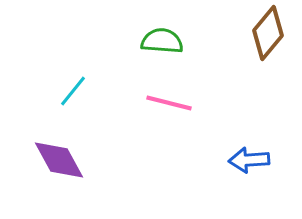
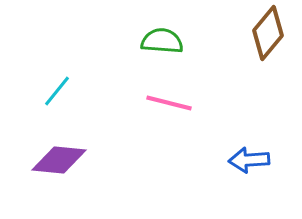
cyan line: moved 16 px left
purple diamond: rotated 56 degrees counterclockwise
